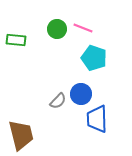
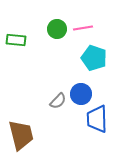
pink line: rotated 30 degrees counterclockwise
